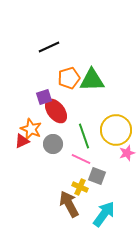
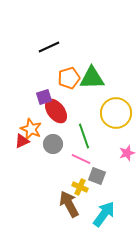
green triangle: moved 2 px up
yellow circle: moved 17 px up
